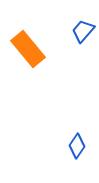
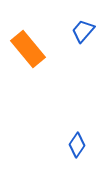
blue diamond: moved 1 px up
